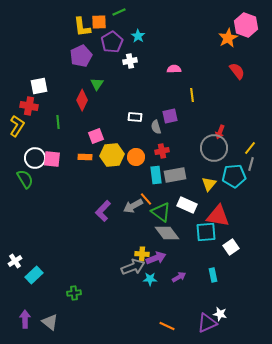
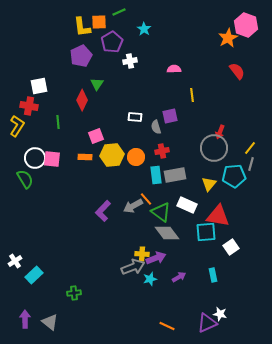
cyan star at (138, 36): moved 6 px right, 7 px up
cyan star at (150, 279): rotated 16 degrees counterclockwise
